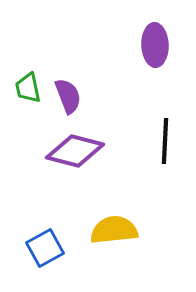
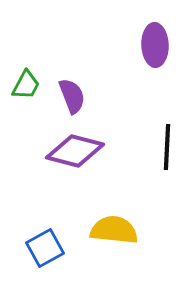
green trapezoid: moved 2 px left, 3 px up; rotated 140 degrees counterclockwise
purple semicircle: moved 4 px right
black line: moved 2 px right, 6 px down
yellow semicircle: rotated 12 degrees clockwise
